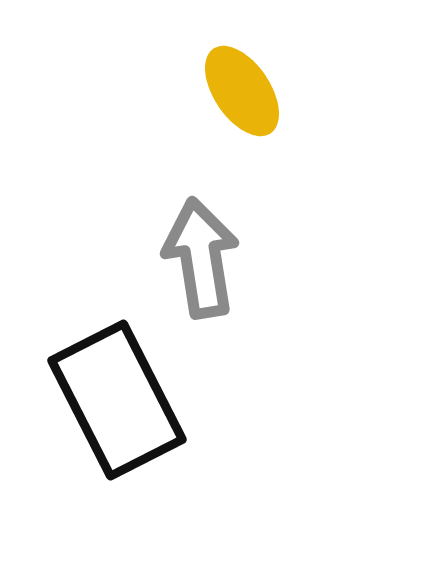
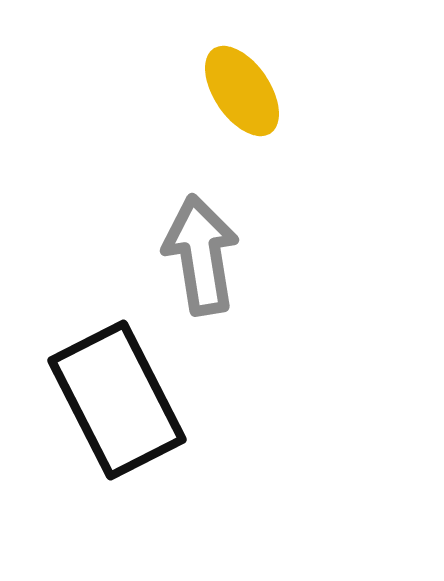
gray arrow: moved 3 px up
